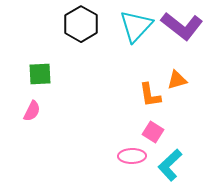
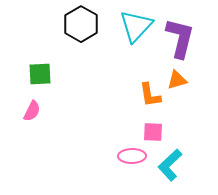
purple L-shape: moved 2 px left, 12 px down; rotated 114 degrees counterclockwise
pink square: rotated 30 degrees counterclockwise
